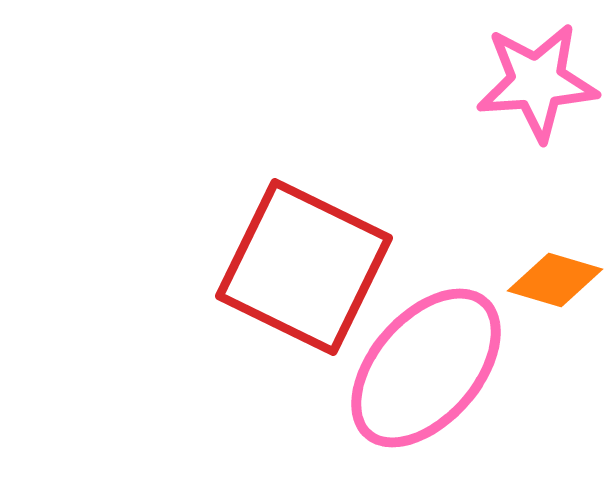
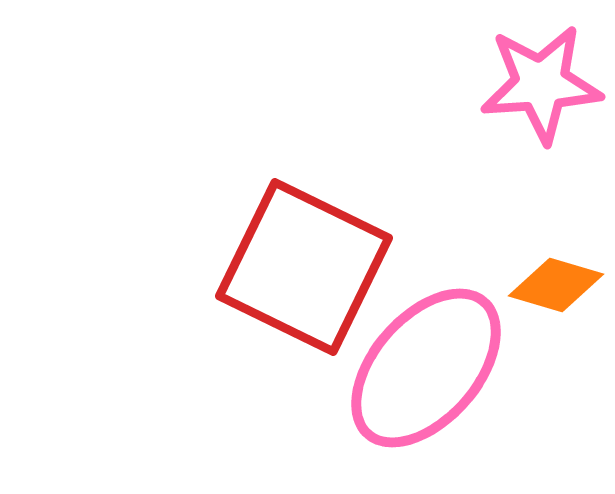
pink star: moved 4 px right, 2 px down
orange diamond: moved 1 px right, 5 px down
